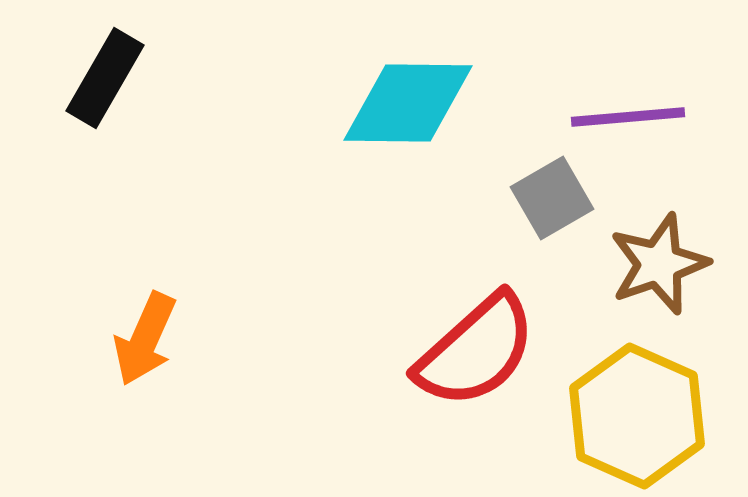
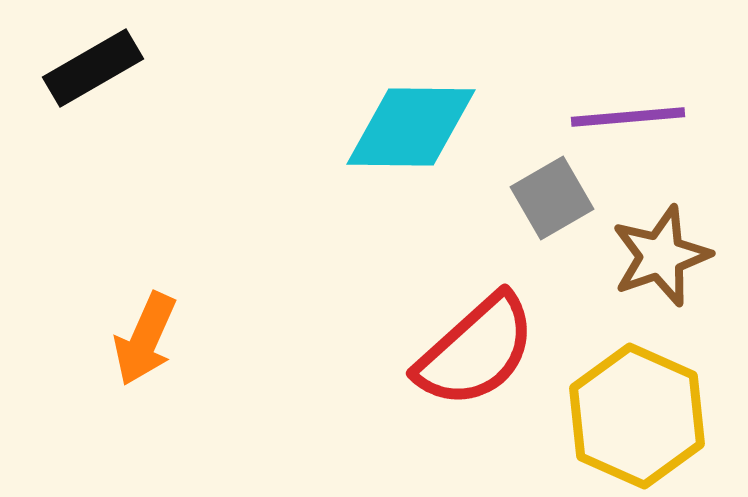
black rectangle: moved 12 px left, 10 px up; rotated 30 degrees clockwise
cyan diamond: moved 3 px right, 24 px down
brown star: moved 2 px right, 8 px up
